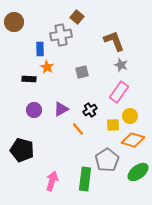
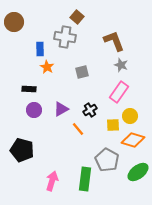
gray cross: moved 4 px right, 2 px down; rotated 20 degrees clockwise
black rectangle: moved 10 px down
gray pentagon: rotated 10 degrees counterclockwise
